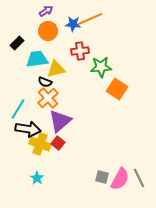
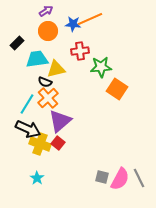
cyan line: moved 9 px right, 5 px up
black arrow: rotated 15 degrees clockwise
